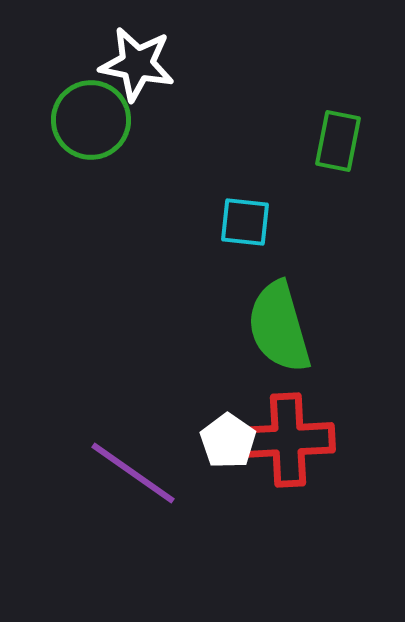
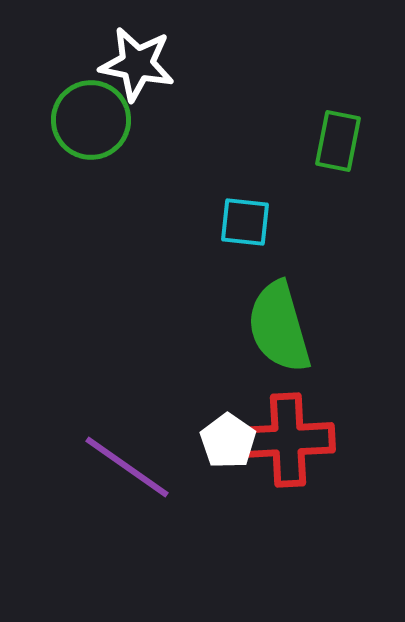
purple line: moved 6 px left, 6 px up
